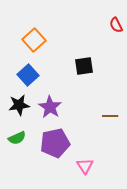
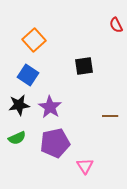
blue square: rotated 15 degrees counterclockwise
